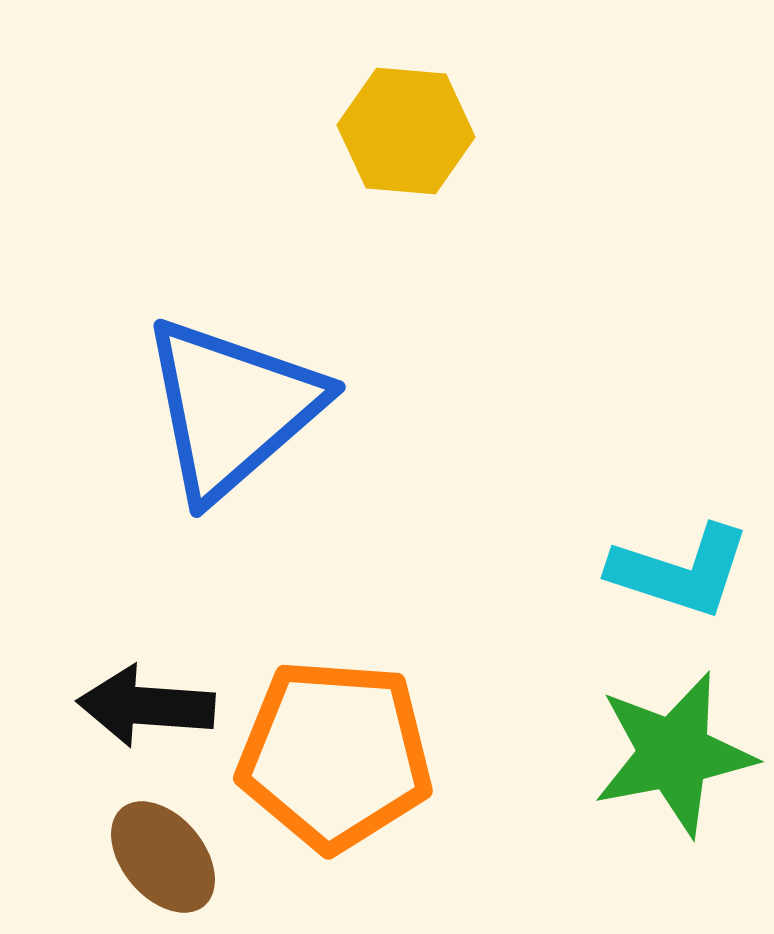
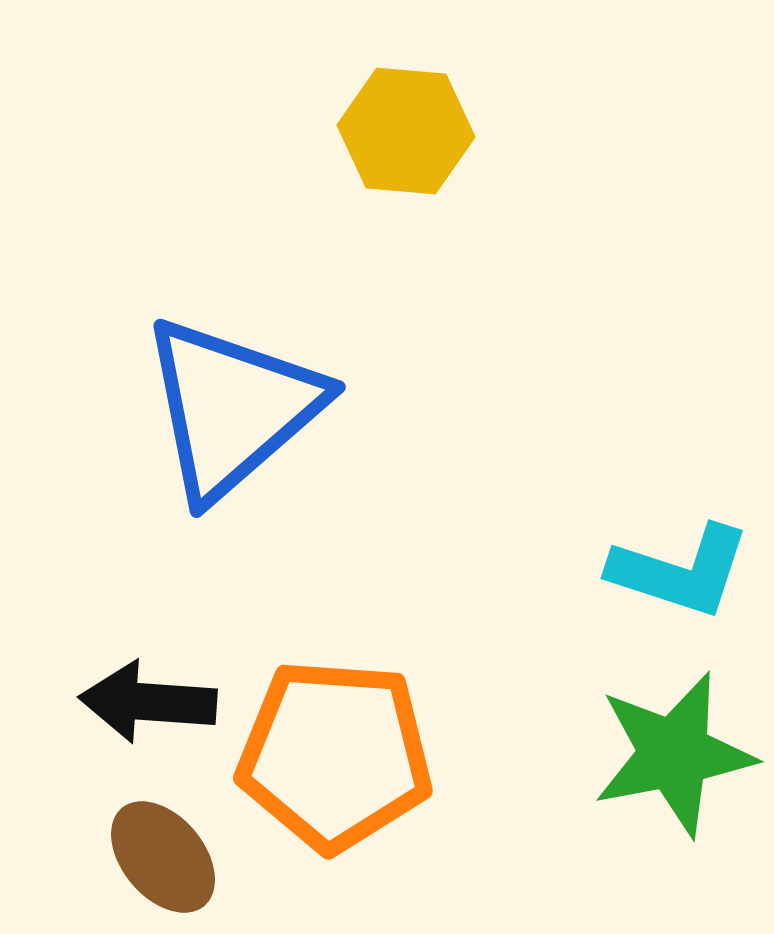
black arrow: moved 2 px right, 4 px up
